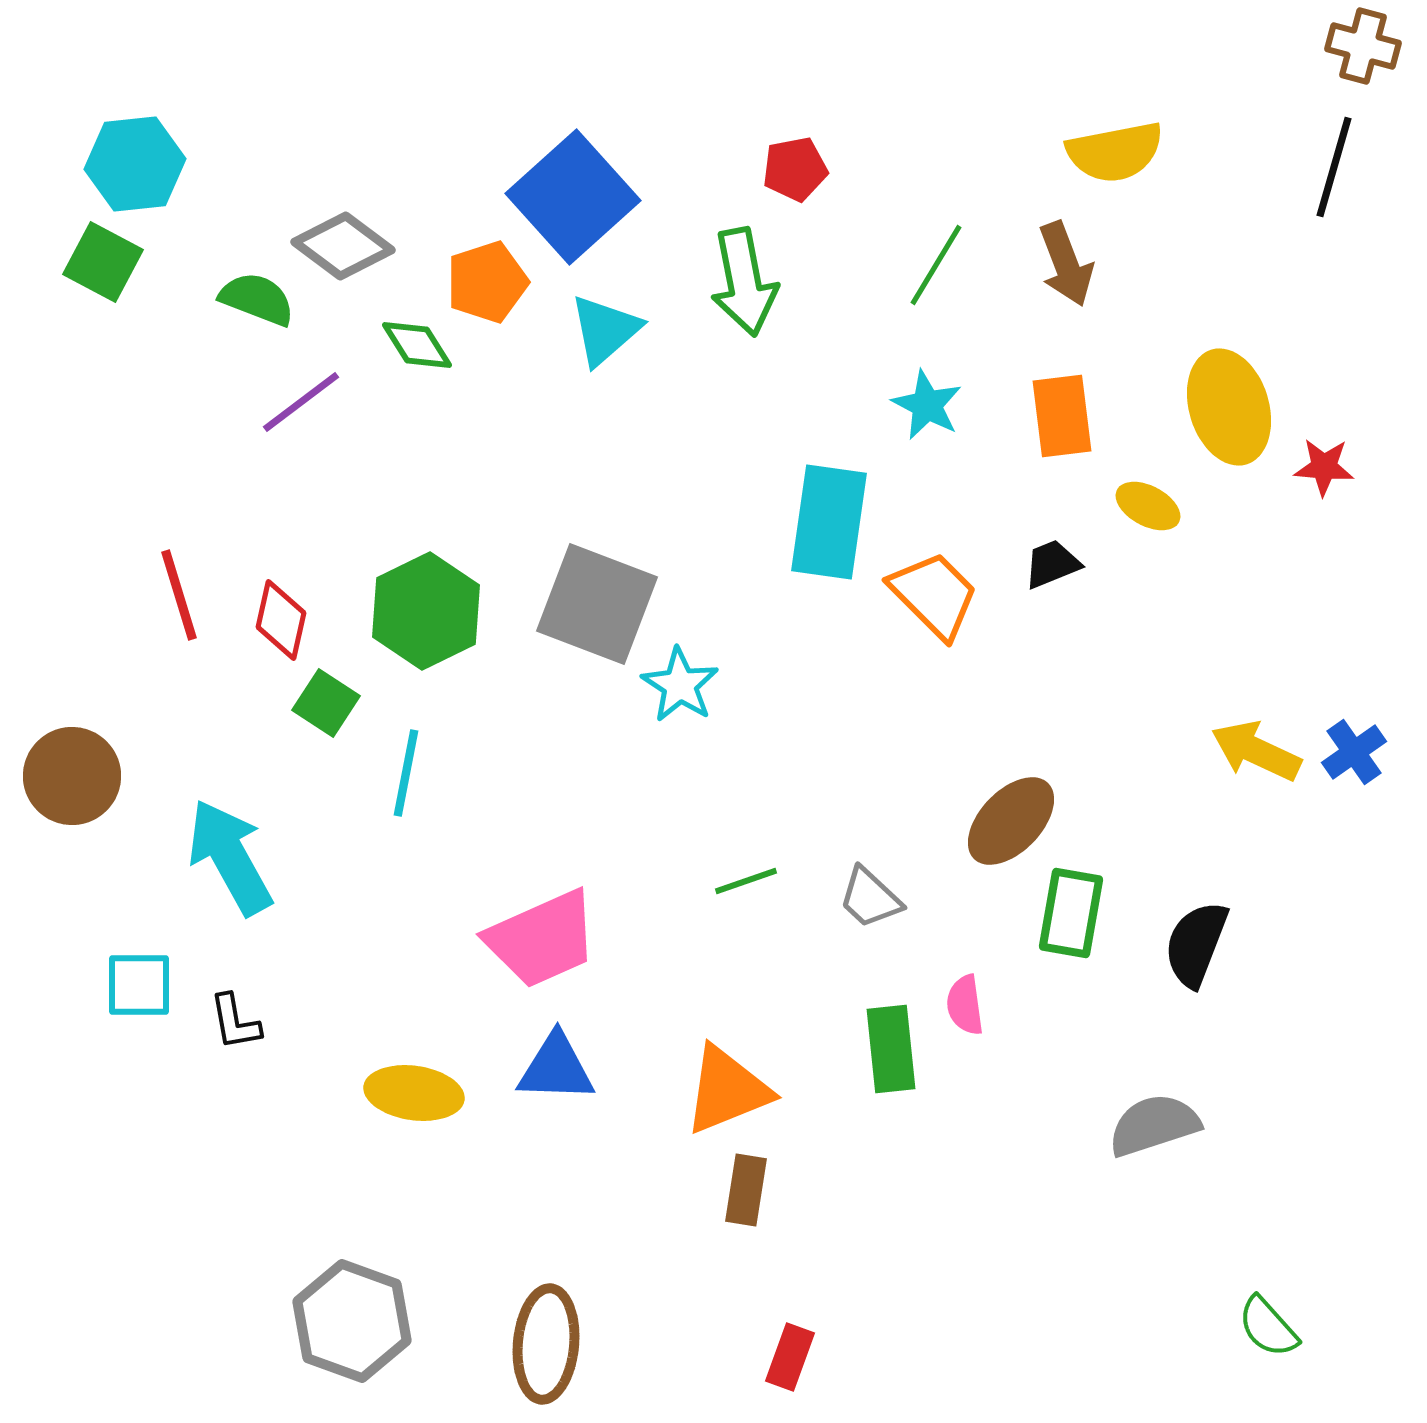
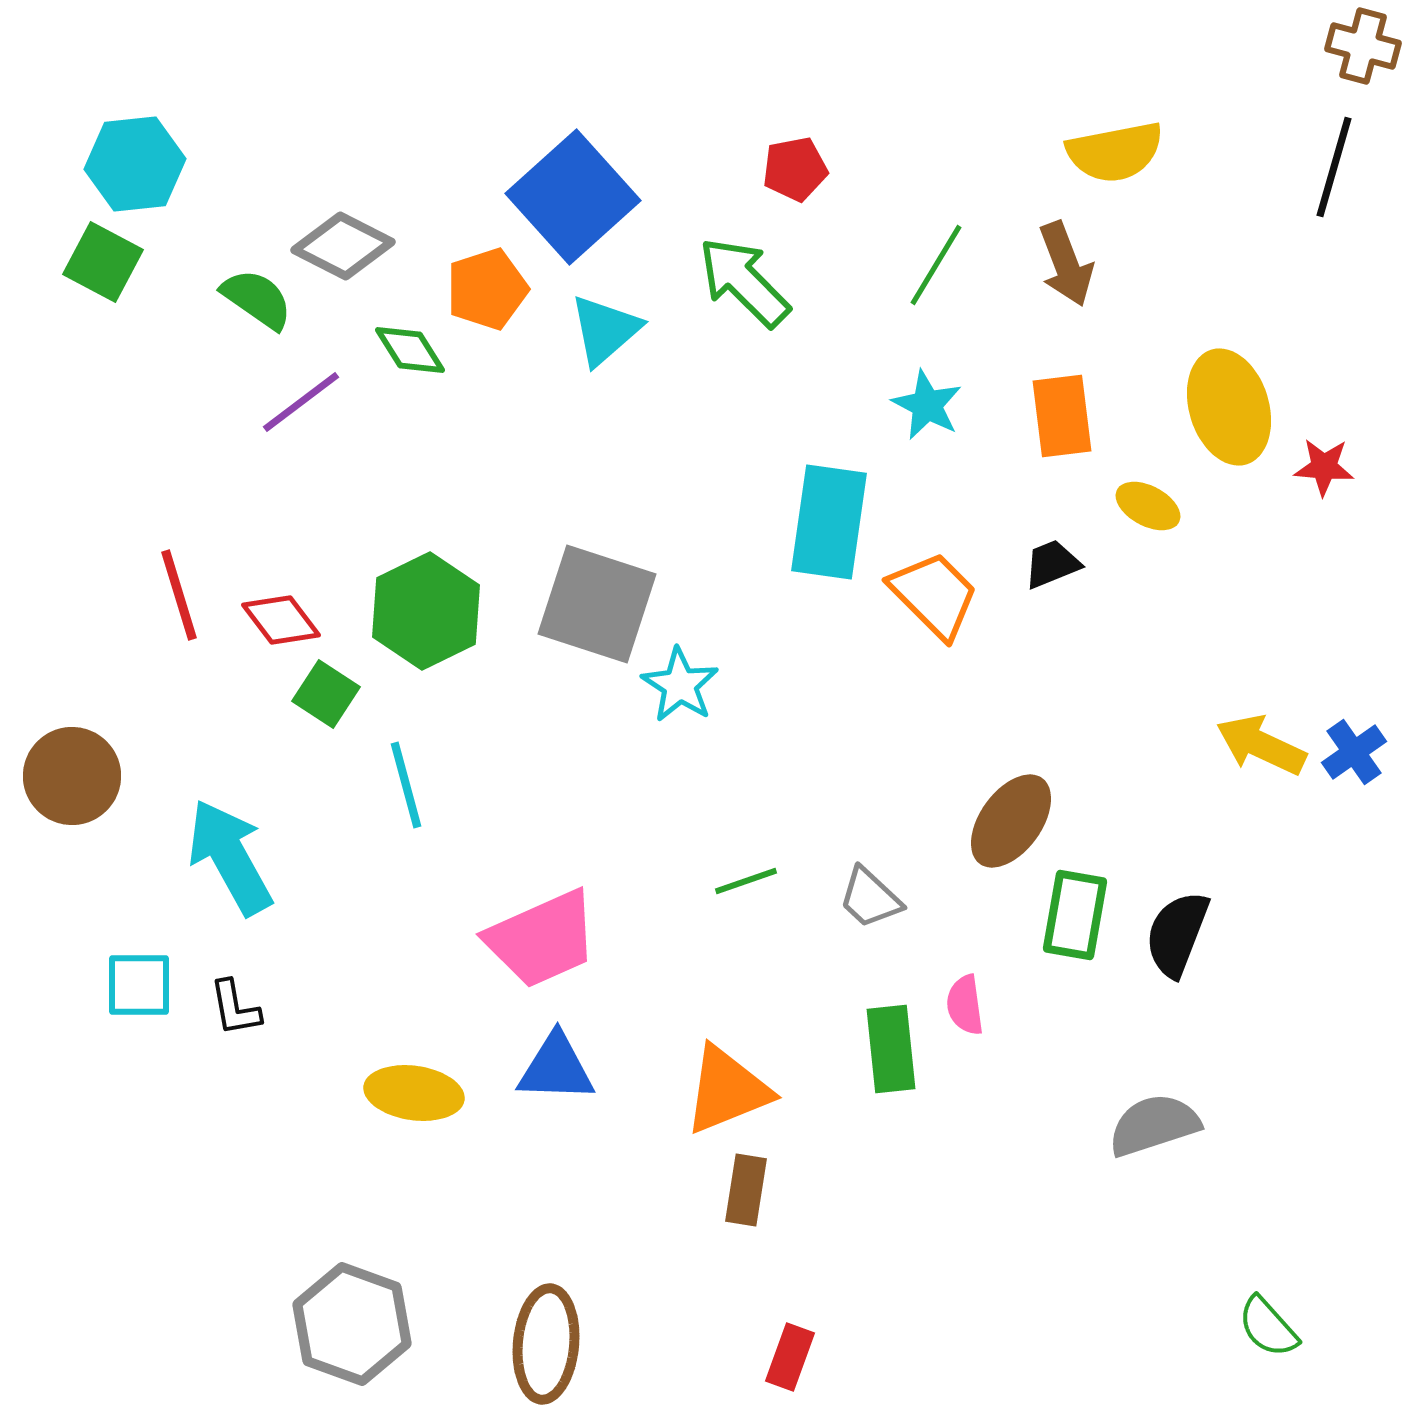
gray diamond at (343, 246): rotated 10 degrees counterclockwise
orange pentagon at (487, 282): moved 7 px down
green arrow at (744, 282): rotated 146 degrees clockwise
green semicircle at (257, 299): rotated 14 degrees clockwise
green diamond at (417, 345): moved 7 px left, 5 px down
gray square at (597, 604): rotated 3 degrees counterclockwise
red diamond at (281, 620): rotated 50 degrees counterclockwise
green square at (326, 703): moved 9 px up
yellow arrow at (1256, 751): moved 5 px right, 6 px up
cyan line at (406, 773): moved 12 px down; rotated 26 degrees counterclockwise
brown ellipse at (1011, 821): rotated 8 degrees counterclockwise
green rectangle at (1071, 913): moved 4 px right, 2 px down
black semicircle at (1196, 944): moved 19 px left, 10 px up
black L-shape at (235, 1022): moved 14 px up
gray hexagon at (352, 1321): moved 3 px down
